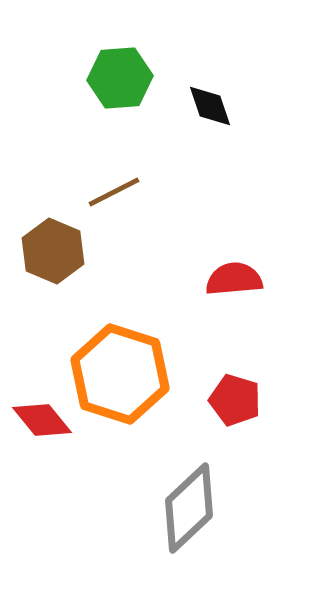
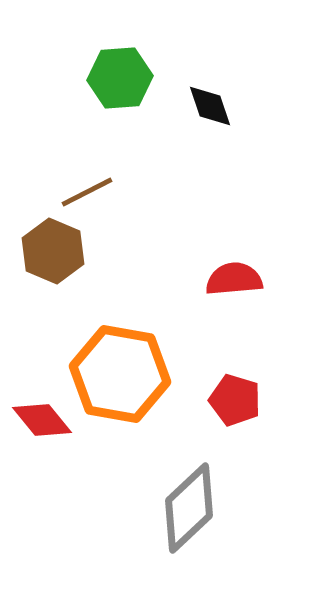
brown line: moved 27 px left
orange hexagon: rotated 8 degrees counterclockwise
